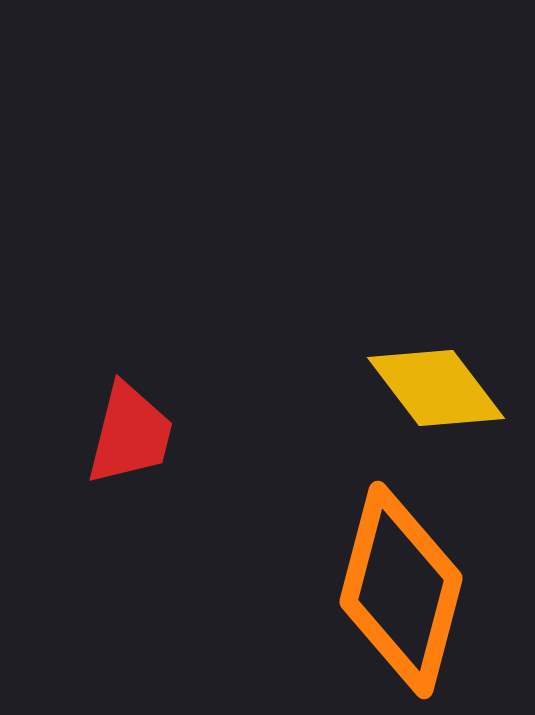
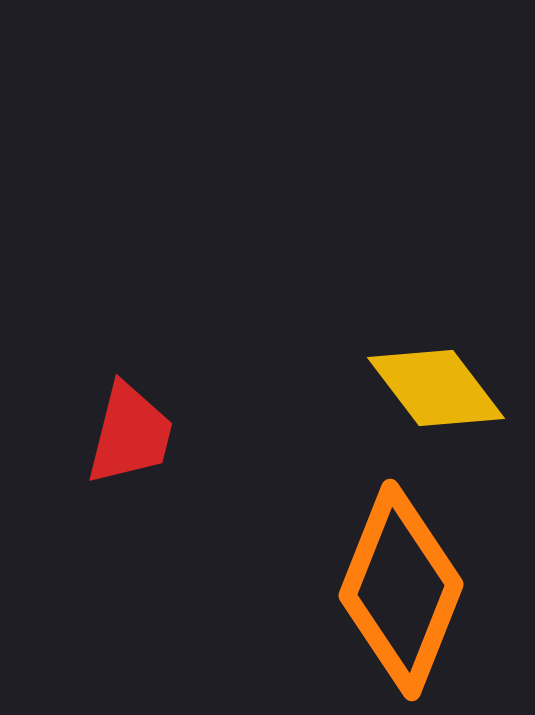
orange diamond: rotated 7 degrees clockwise
